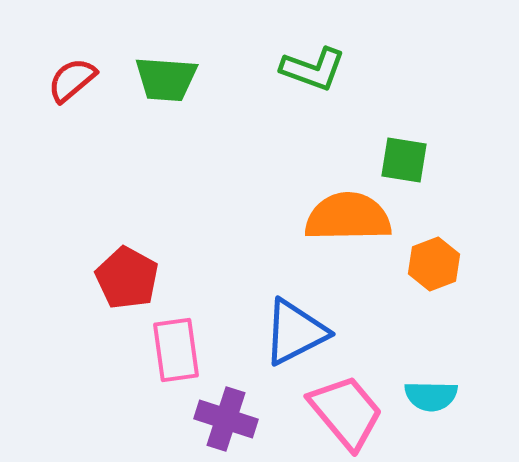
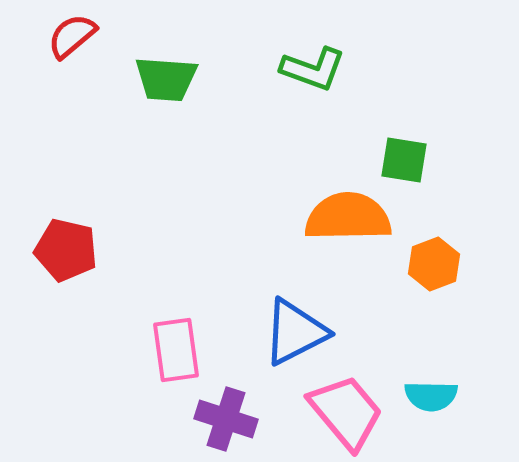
red semicircle: moved 44 px up
red pentagon: moved 61 px left, 28 px up; rotated 16 degrees counterclockwise
